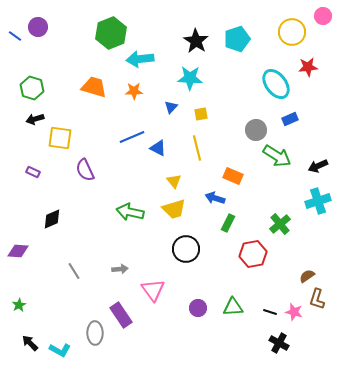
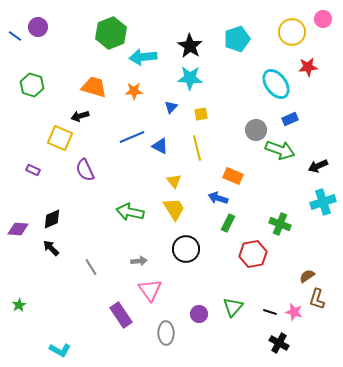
pink circle at (323, 16): moved 3 px down
black star at (196, 41): moved 6 px left, 5 px down
cyan arrow at (140, 59): moved 3 px right, 2 px up
green hexagon at (32, 88): moved 3 px up
black arrow at (35, 119): moved 45 px right, 3 px up
yellow square at (60, 138): rotated 15 degrees clockwise
blue triangle at (158, 148): moved 2 px right, 2 px up
green arrow at (277, 156): moved 3 px right, 6 px up; rotated 12 degrees counterclockwise
purple rectangle at (33, 172): moved 2 px up
blue arrow at (215, 198): moved 3 px right
cyan cross at (318, 201): moved 5 px right, 1 px down
yellow trapezoid at (174, 209): rotated 105 degrees counterclockwise
green cross at (280, 224): rotated 30 degrees counterclockwise
purple diamond at (18, 251): moved 22 px up
gray arrow at (120, 269): moved 19 px right, 8 px up
gray line at (74, 271): moved 17 px right, 4 px up
pink triangle at (153, 290): moved 3 px left
green triangle at (233, 307): rotated 45 degrees counterclockwise
purple circle at (198, 308): moved 1 px right, 6 px down
gray ellipse at (95, 333): moved 71 px right
black arrow at (30, 343): moved 21 px right, 95 px up
